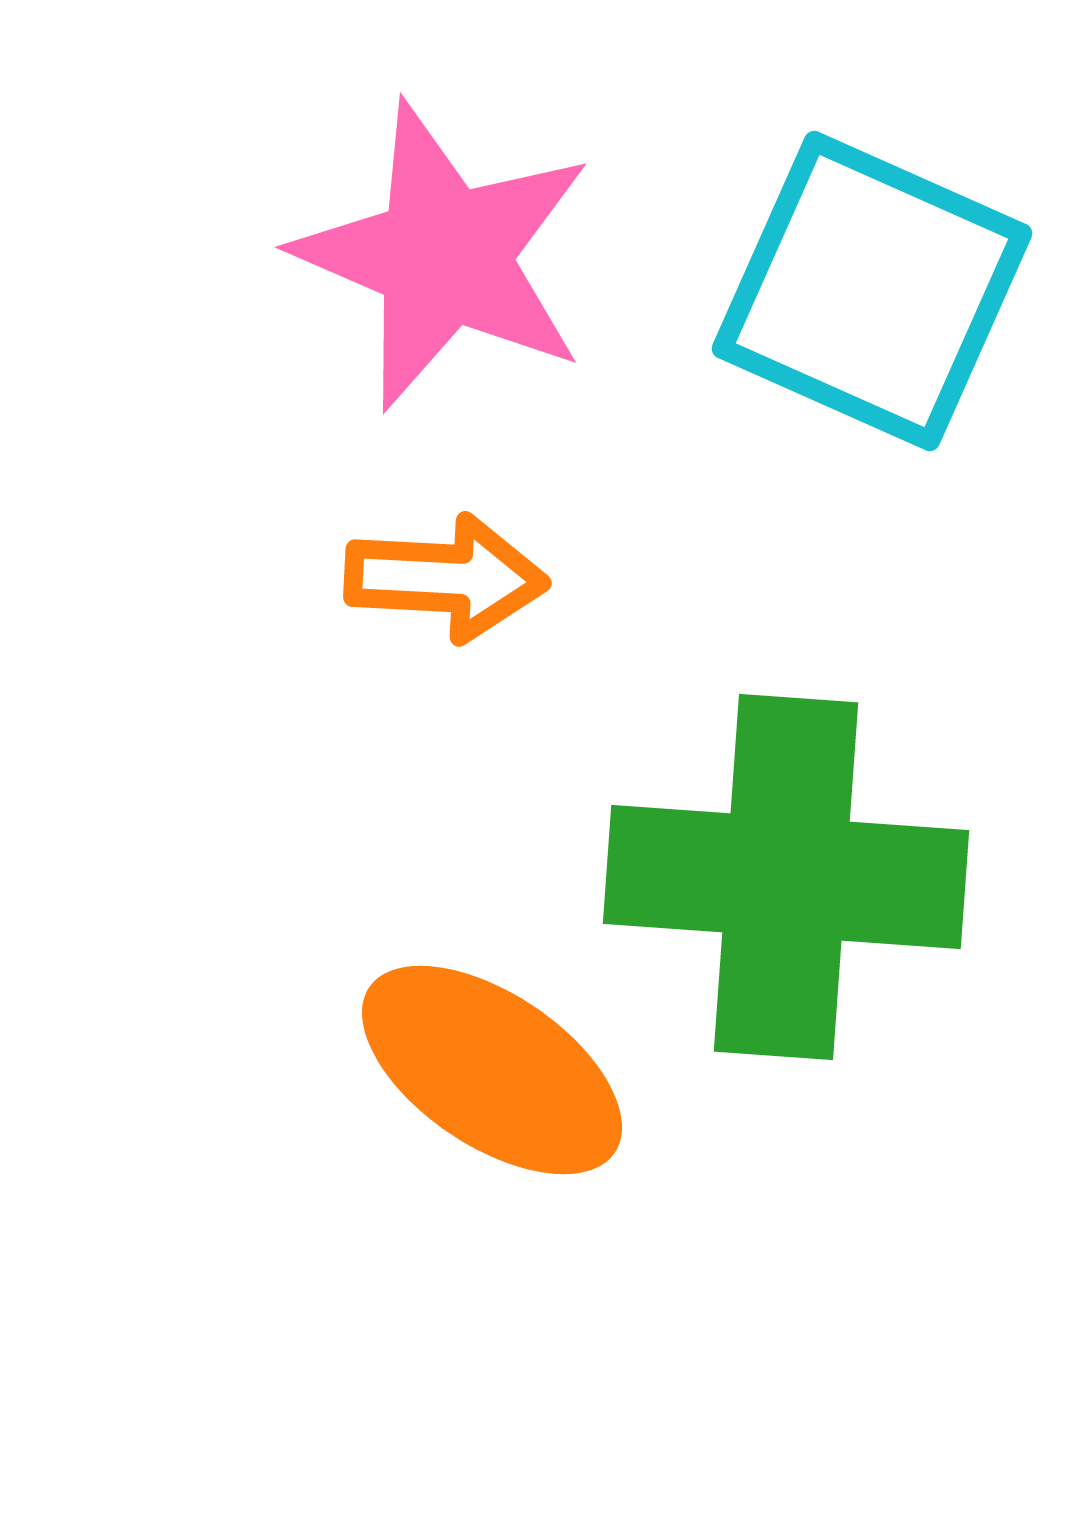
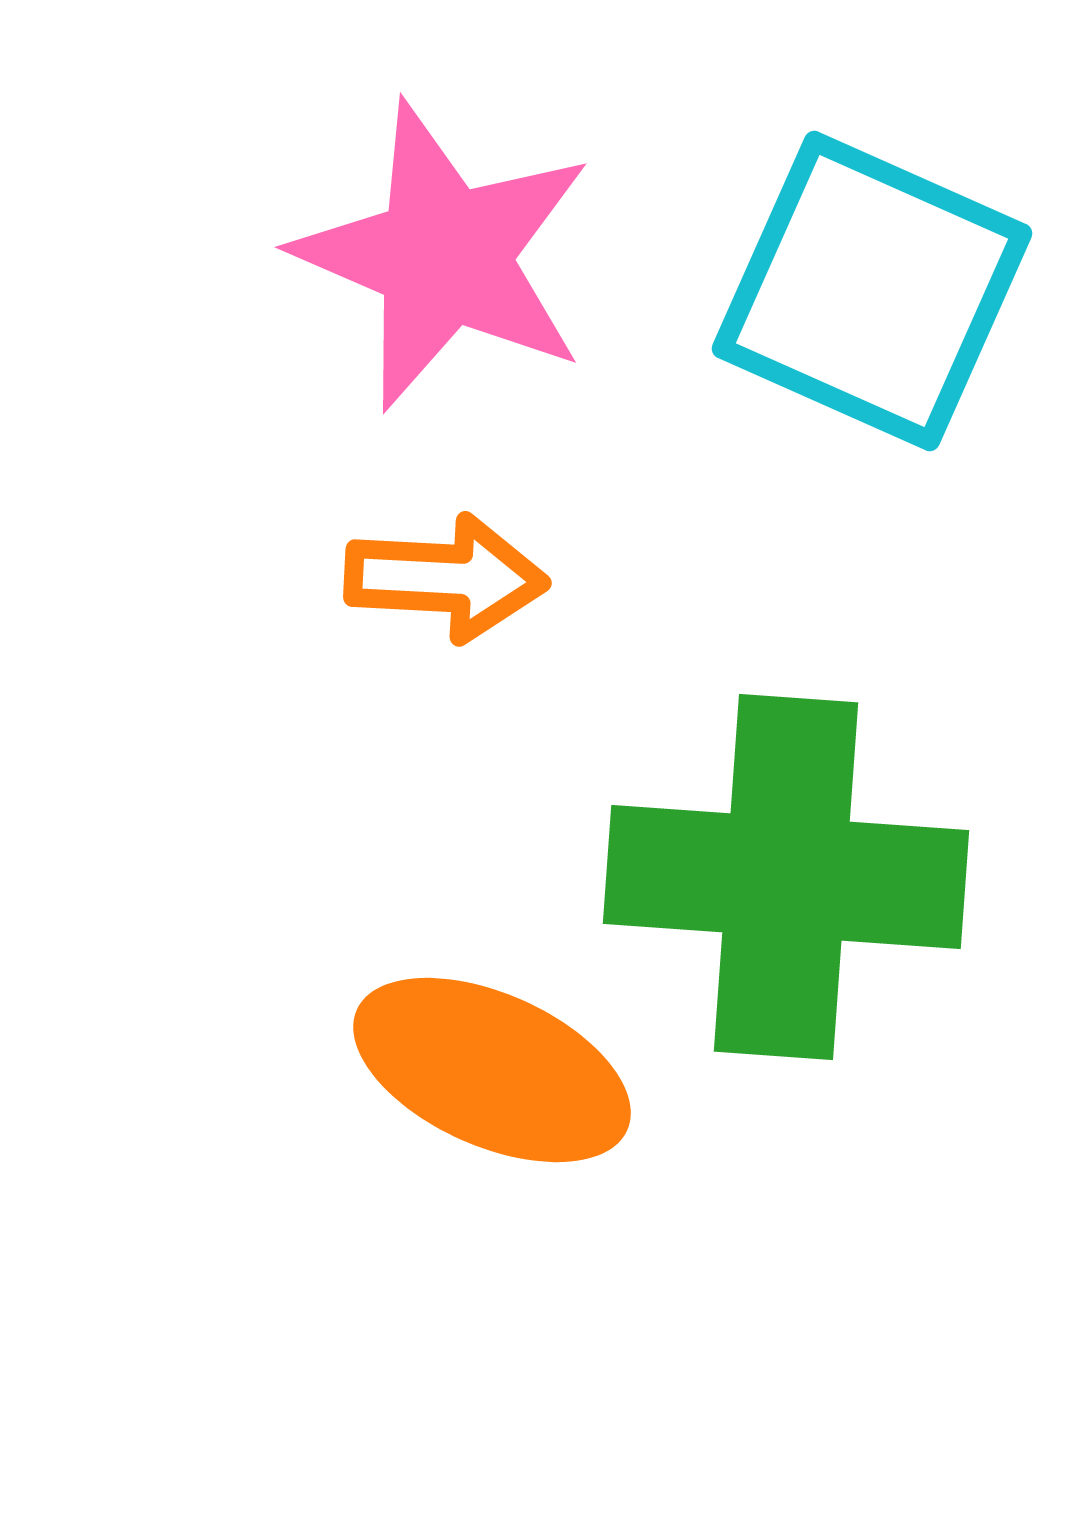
orange ellipse: rotated 10 degrees counterclockwise
